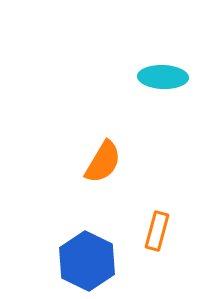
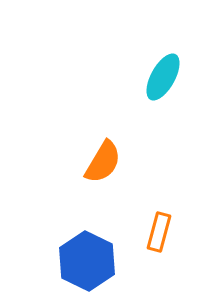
cyan ellipse: rotated 63 degrees counterclockwise
orange rectangle: moved 2 px right, 1 px down
